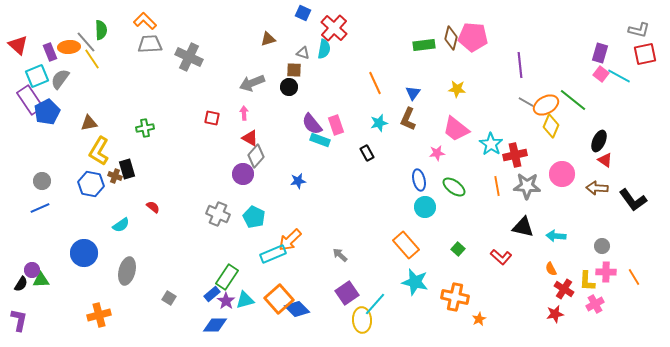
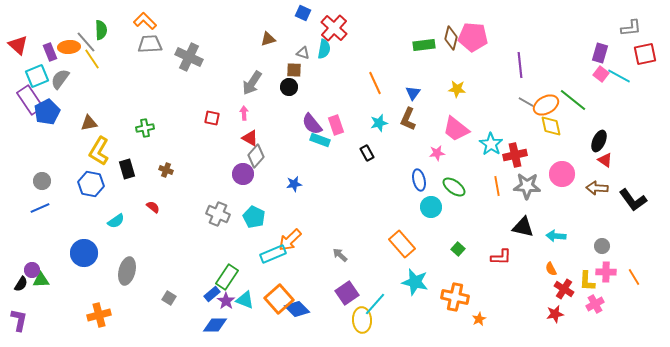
gray L-shape at (639, 30): moved 8 px left, 2 px up; rotated 20 degrees counterclockwise
gray arrow at (252, 83): rotated 35 degrees counterclockwise
yellow diamond at (551, 126): rotated 35 degrees counterclockwise
brown cross at (115, 176): moved 51 px right, 6 px up
blue star at (298, 181): moved 4 px left, 3 px down
cyan circle at (425, 207): moved 6 px right
cyan semicircle at (121, 225): moved 5 px left, 4 px up
orange rectangle at (406, 245): moved 4 px left, 1 px up
red L-shape at (501, 257): rotated 40 degrees counterclockwise
cyan triangle at (245, 300): rotated 36 degrees clockwise
